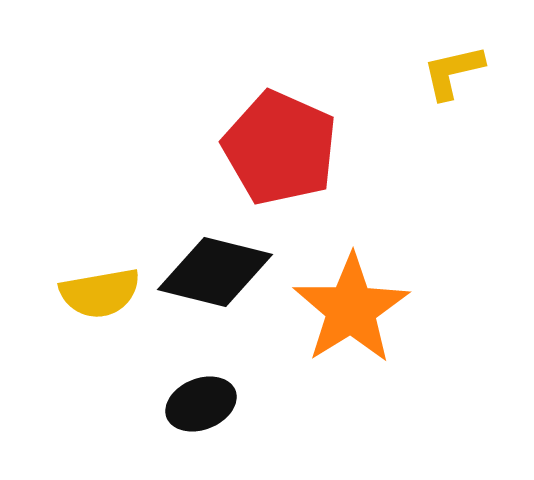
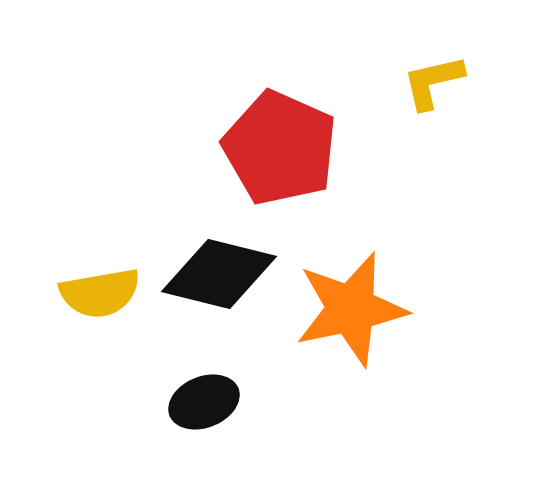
yellow L-shape: moved 20 px left, 10 px down
black diamond: moved 4 px right, 2 px down
orange star: rotated 20 degrees clockwise
black ellipse: moved 3 px right, 2 px up
